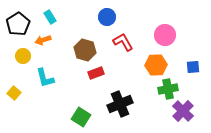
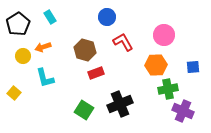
pink circle: moved 1 px left
orange arrow: moved 7 px down
purple cross: rotated 20 degrees counterclockwise
green square: moved 3 px right, 7 px up
